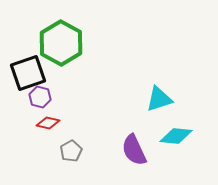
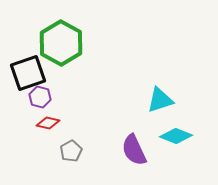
cyan triangle: moved 1 px right, 1 px down
cyan diamond: rotated 16 degrees clockwise
